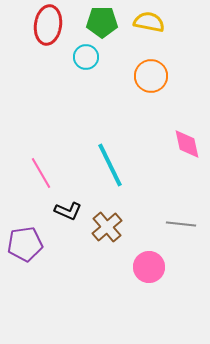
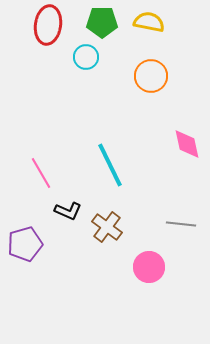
brown cross: rotated 12 degrees counterclockwise
purple pentagon: rotated 8 degrees counterclockwise
